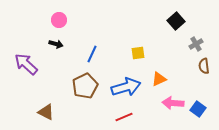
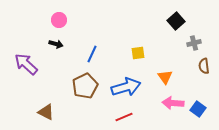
gray cross: moved 2 px left, 1 px up; rotated 16 degrees clockwise
orange triangle: moved 6 px right, 2 px up; rotated 42 degrees counterclockwise
